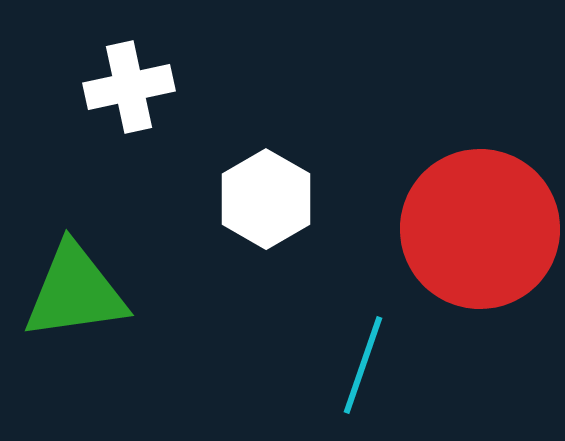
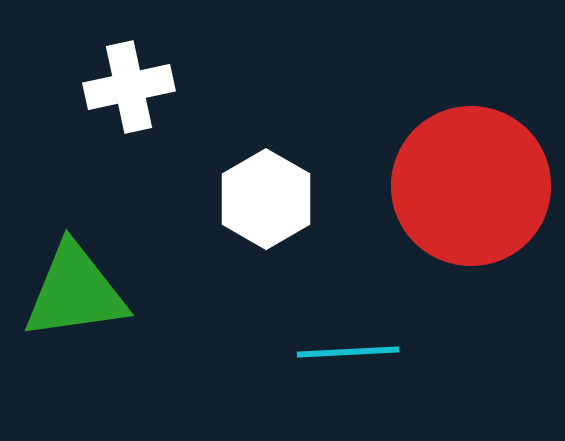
red circle: moved 9 px left, 43 px up
cyan line: moved 15 px left, 13 px up; rotated 68 degrees clockwise
